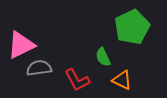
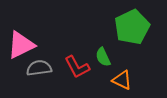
red L-shape: moved 13 px up
